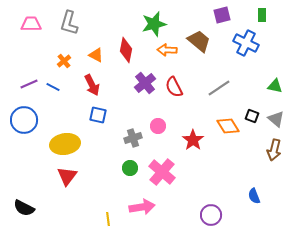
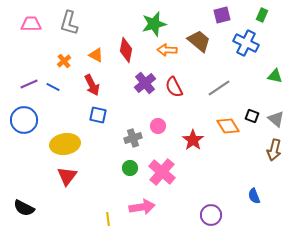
green rectangle: rotated 24 degrees clockwise
green triangle: moved 10 px up
